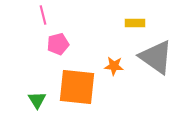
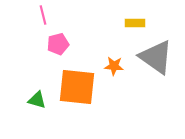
green triangle: rotated 42 degrees counterclockwise
